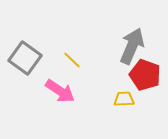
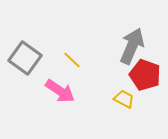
yellow trapezoid: rotated 30 degrees clockwise
